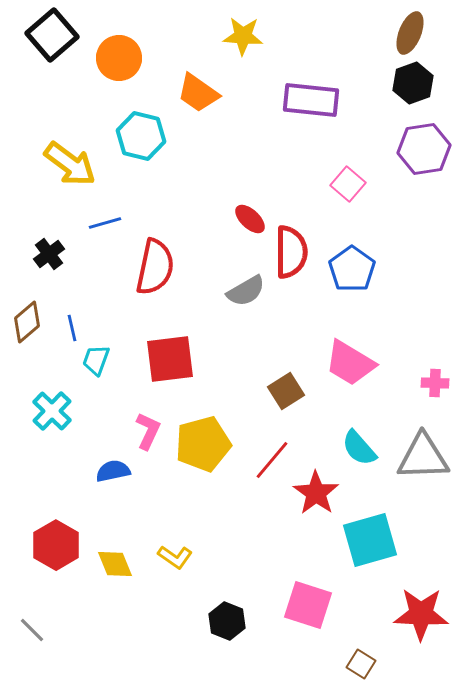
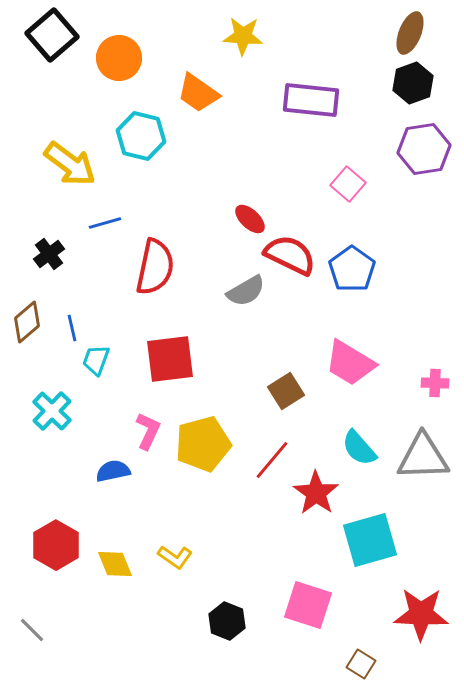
red semicircle at (291, 252): moved 1 px left, 3 px down; rotated 64 degrees counterclockwise
